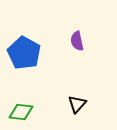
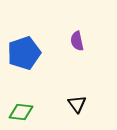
blue pentagon: rotated 24 degrees clockwise
black triangle: rotated 18 degrees counterclockwise
